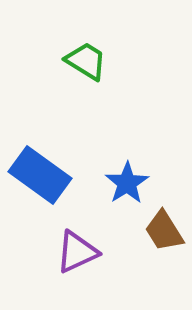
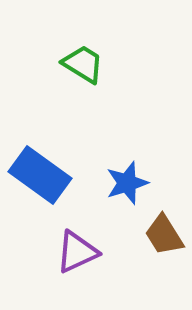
green trapezoid: moved 3 px left, 3 px down
blue star: rotated 15 degrees clockwise
brown trapezoid: moved 4 px down
